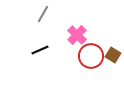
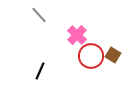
gray line: moved 4 px left, 1 px down; rotated 72 degrees counterclockwise
black line: moved 21 px down; rotated 42 degrees counterclockwise
